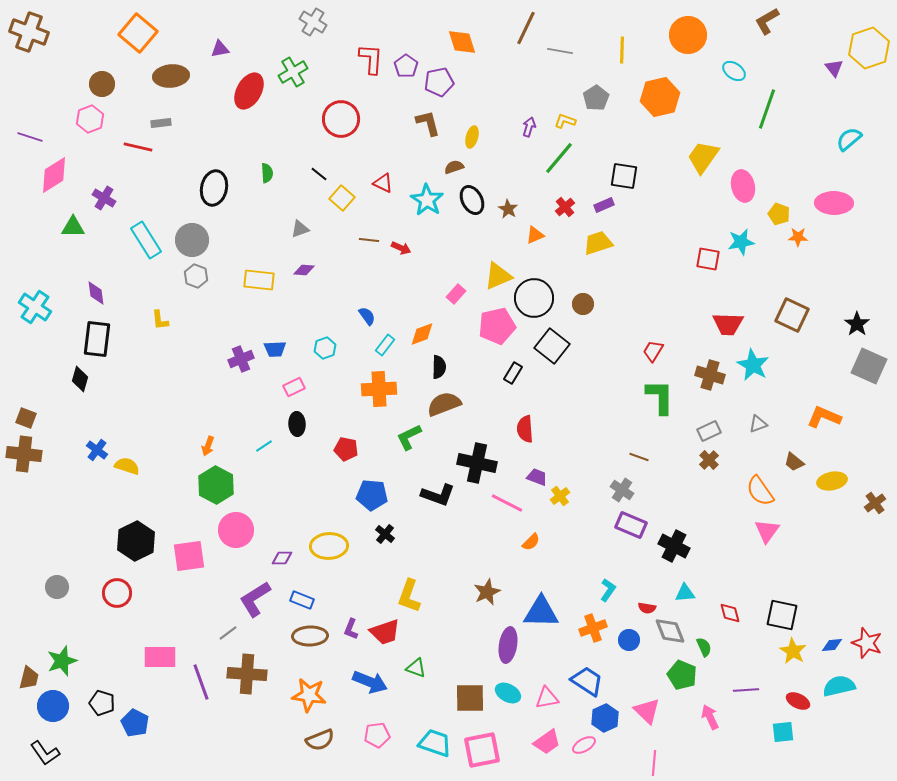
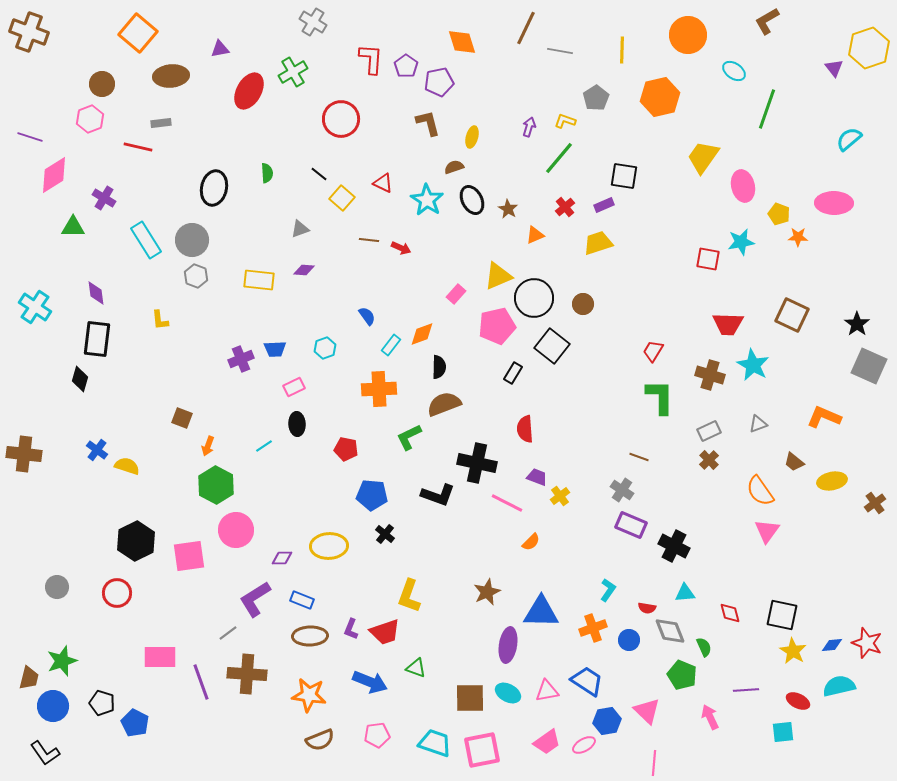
cyan rectangle at (385, 345): moved 6 px right
brown square at (26, 418): moved 156 px right
pink triangle at (547, 698): moved 7 px up
blue hexagon at (605, 718): moved 2 px right, 3 px down; rotated 16 degrees clockwise
